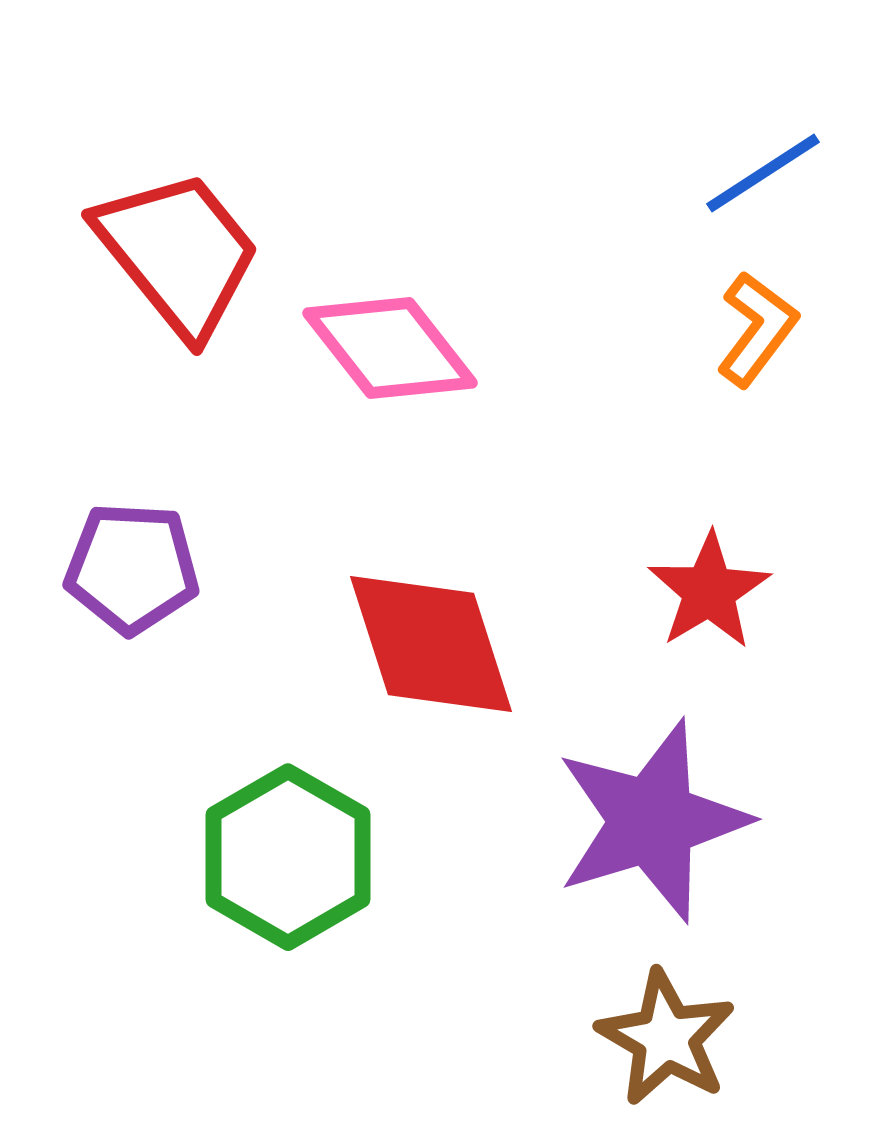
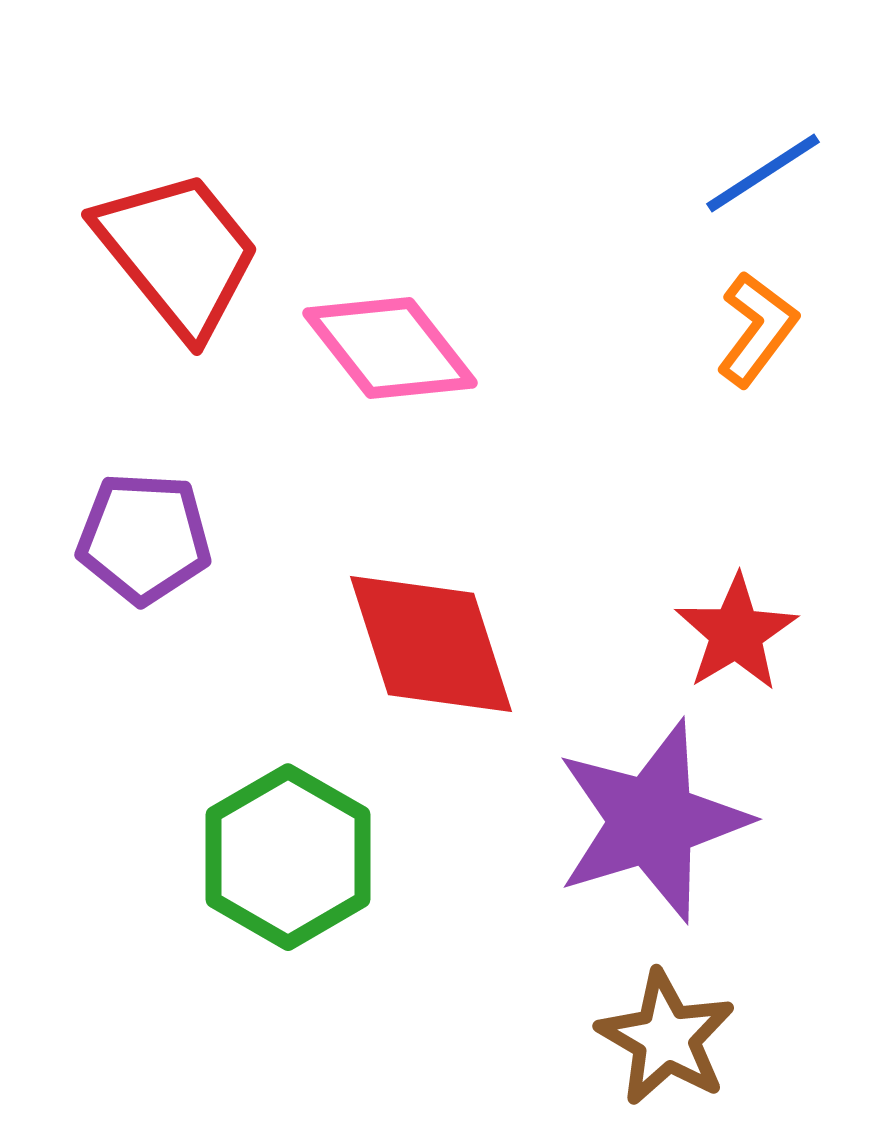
purple pentagon: moved 12 px right, 30 px up
red star: moved 27 px right, 42 px down
